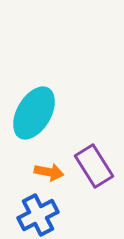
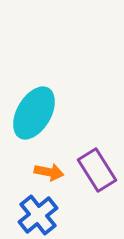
purple rectangle: moved 3 px right, 4 px down
blue cross: rotated 12 degrees counterclockwise
